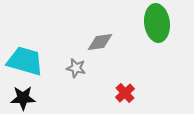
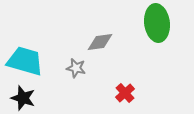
black star: rotated 20 degrees clockwise
